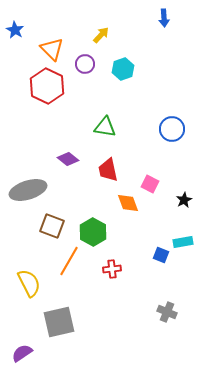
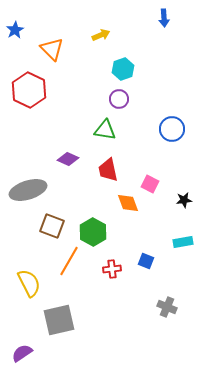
blue star: rotated 12 degrees clockwise
yellow arrow: rotated 24 degrees clockwise
purple circle: moved 34 px right, 35 px down
red hexagon: moved 18 px left, 4 px down
green triangle: moved 3 px down
purple diamond: rotated 15 degrees counterclockwise
black star: rotated 21 degrees clockwise
blue square: moved 15 px left, 6 px down
gray cross: moved 5 px up
gray square: moved 2 px up
